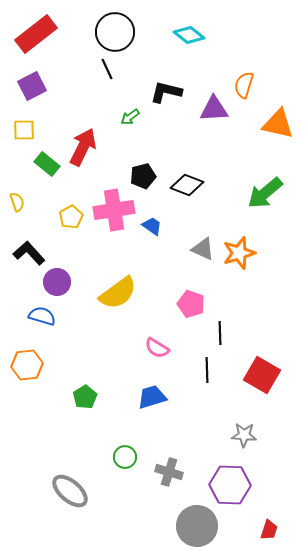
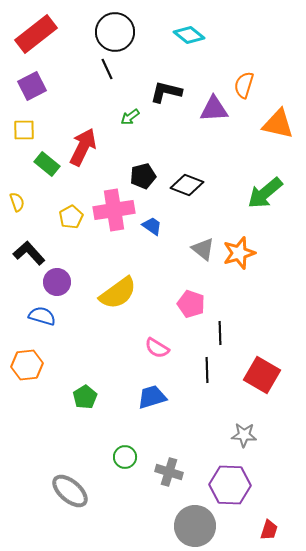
gray triangle at (203, 249): rotated 15 degrees clockwise
gray circle at (197, 526): moved 2 px left
